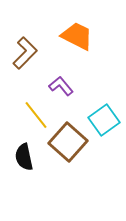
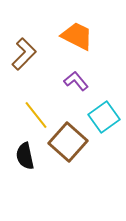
brown L-shape: moved 1 px left, 1 px down
purple L-shape: moved 15 px right, 5 px up
cyan square: moved 3 px up
black semicircle: moved 1 px right, 1 px up
